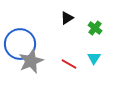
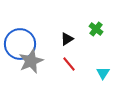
black triangle: moved 21 px down
green cross: moved 1 px right, 1 px down
cyan triangle: moved 9 px right, 15 px down
red line: rotated 21 degrees clockwise
